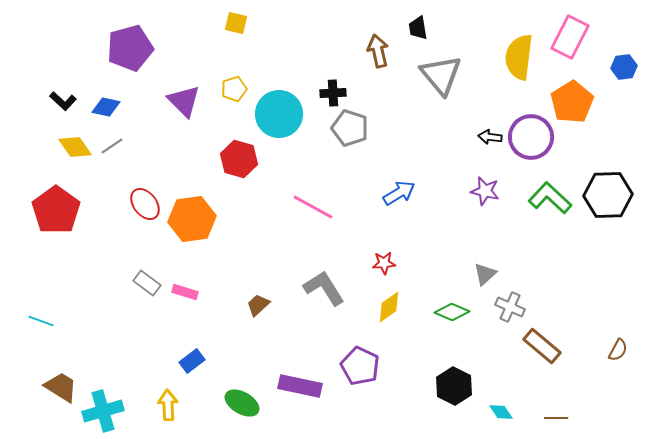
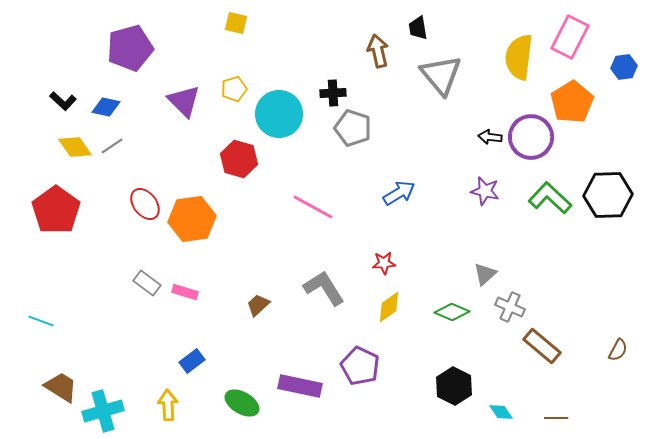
gray pentagon at (350, 128): moved 3 px right
